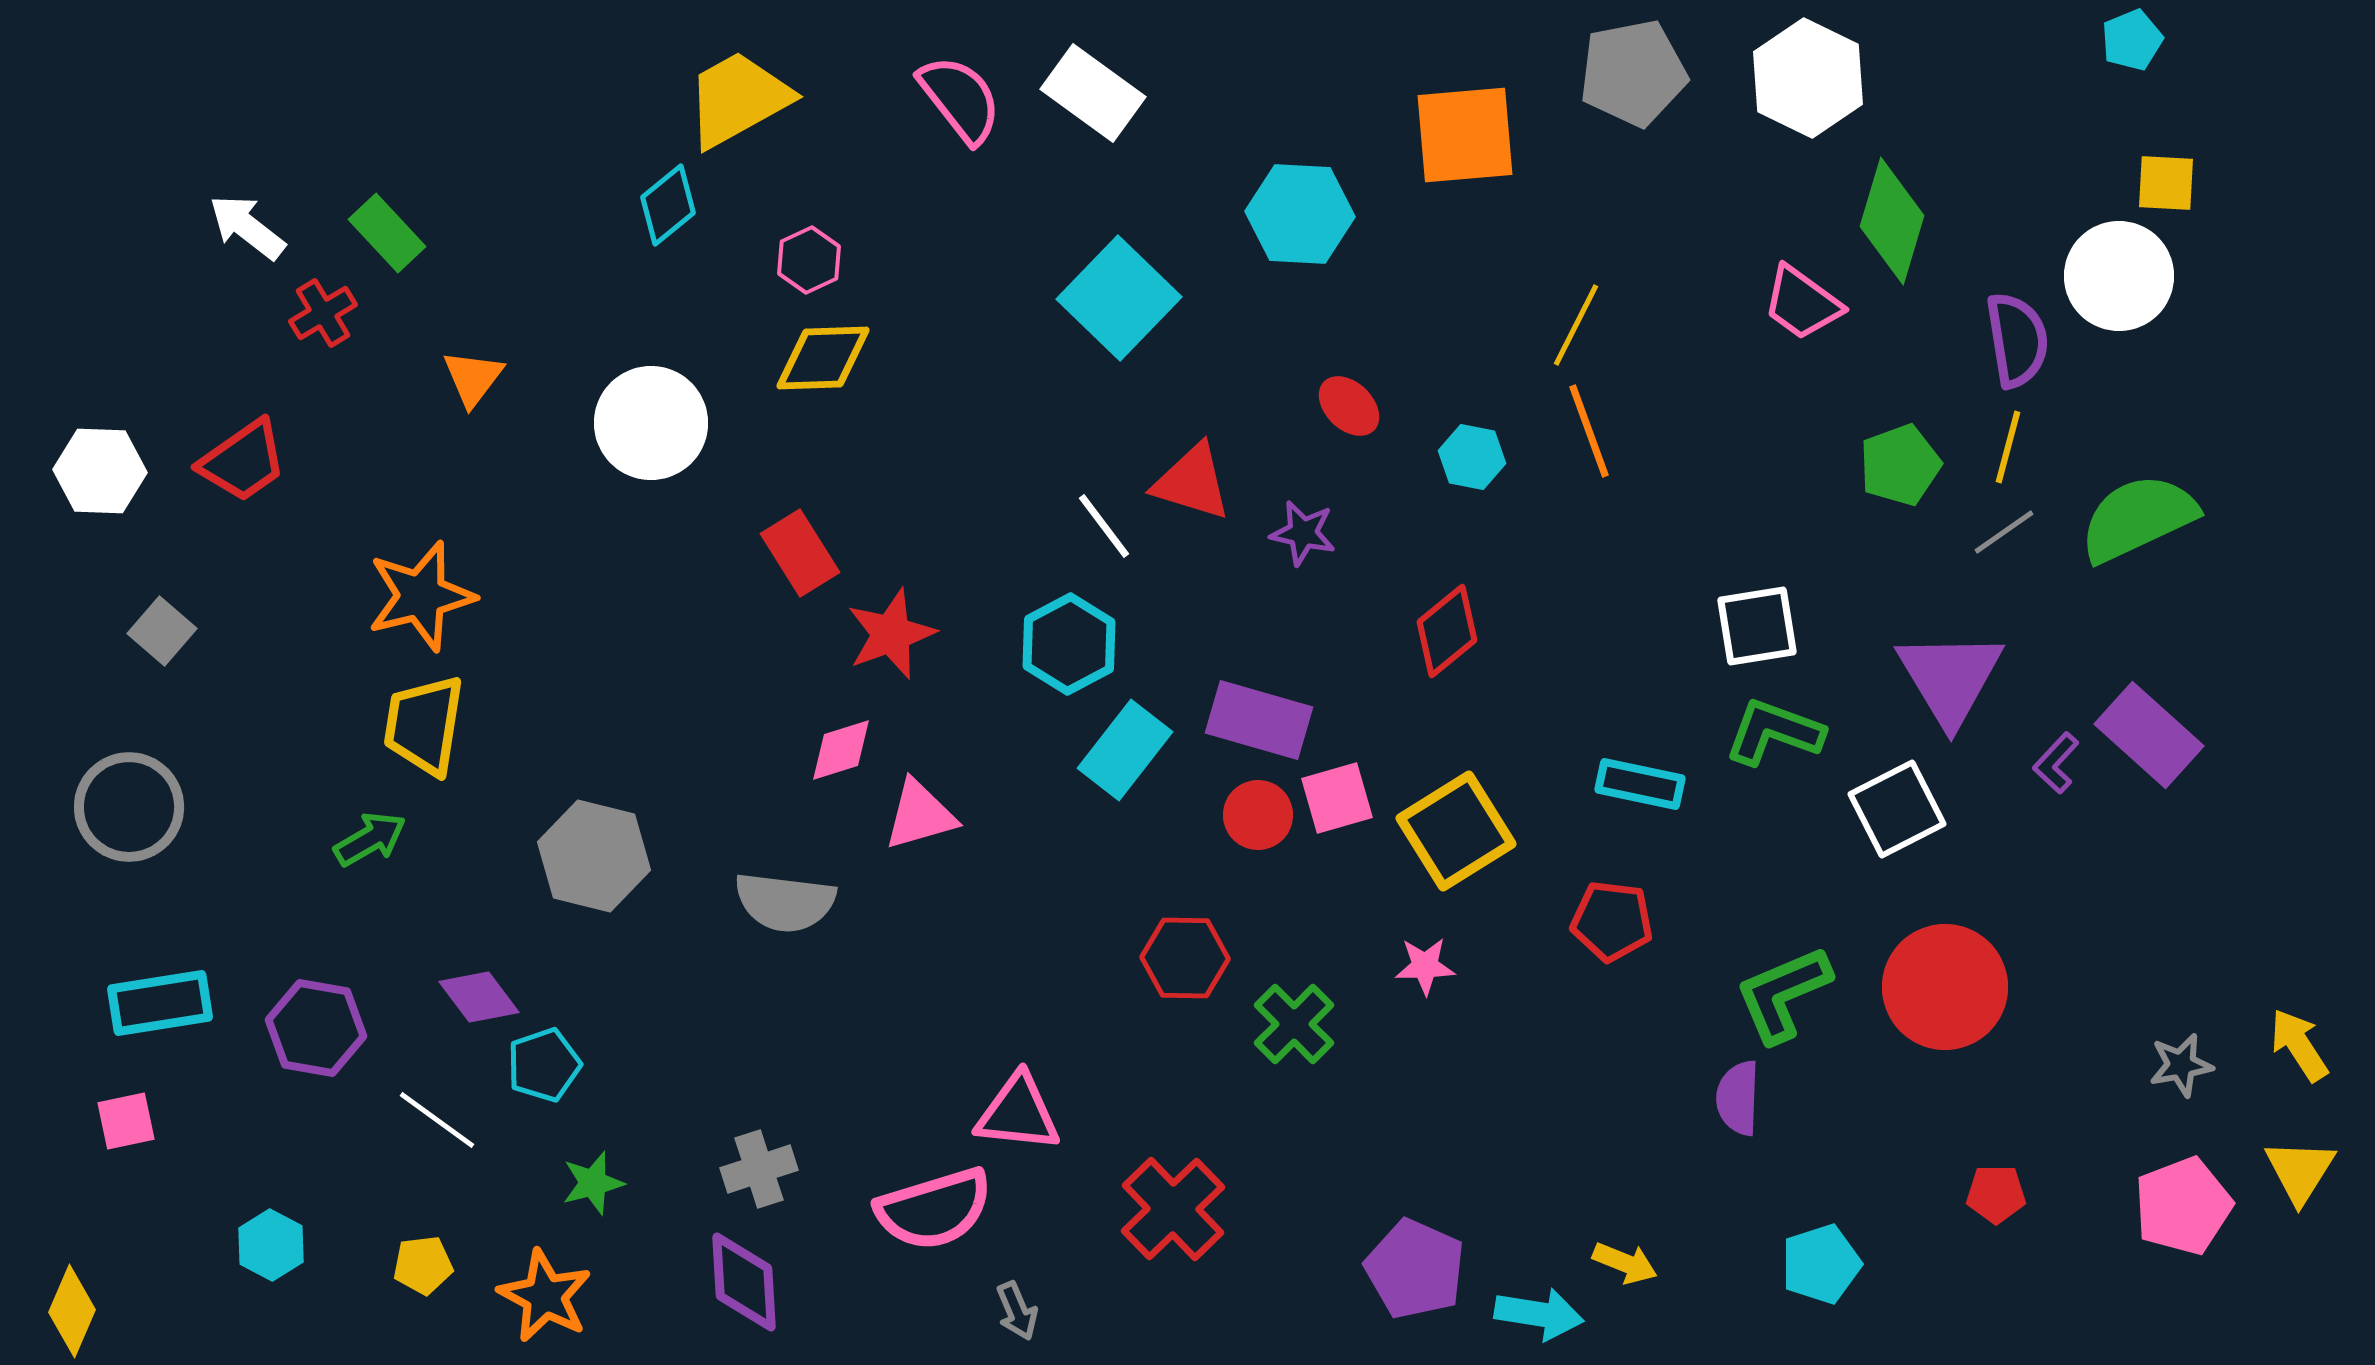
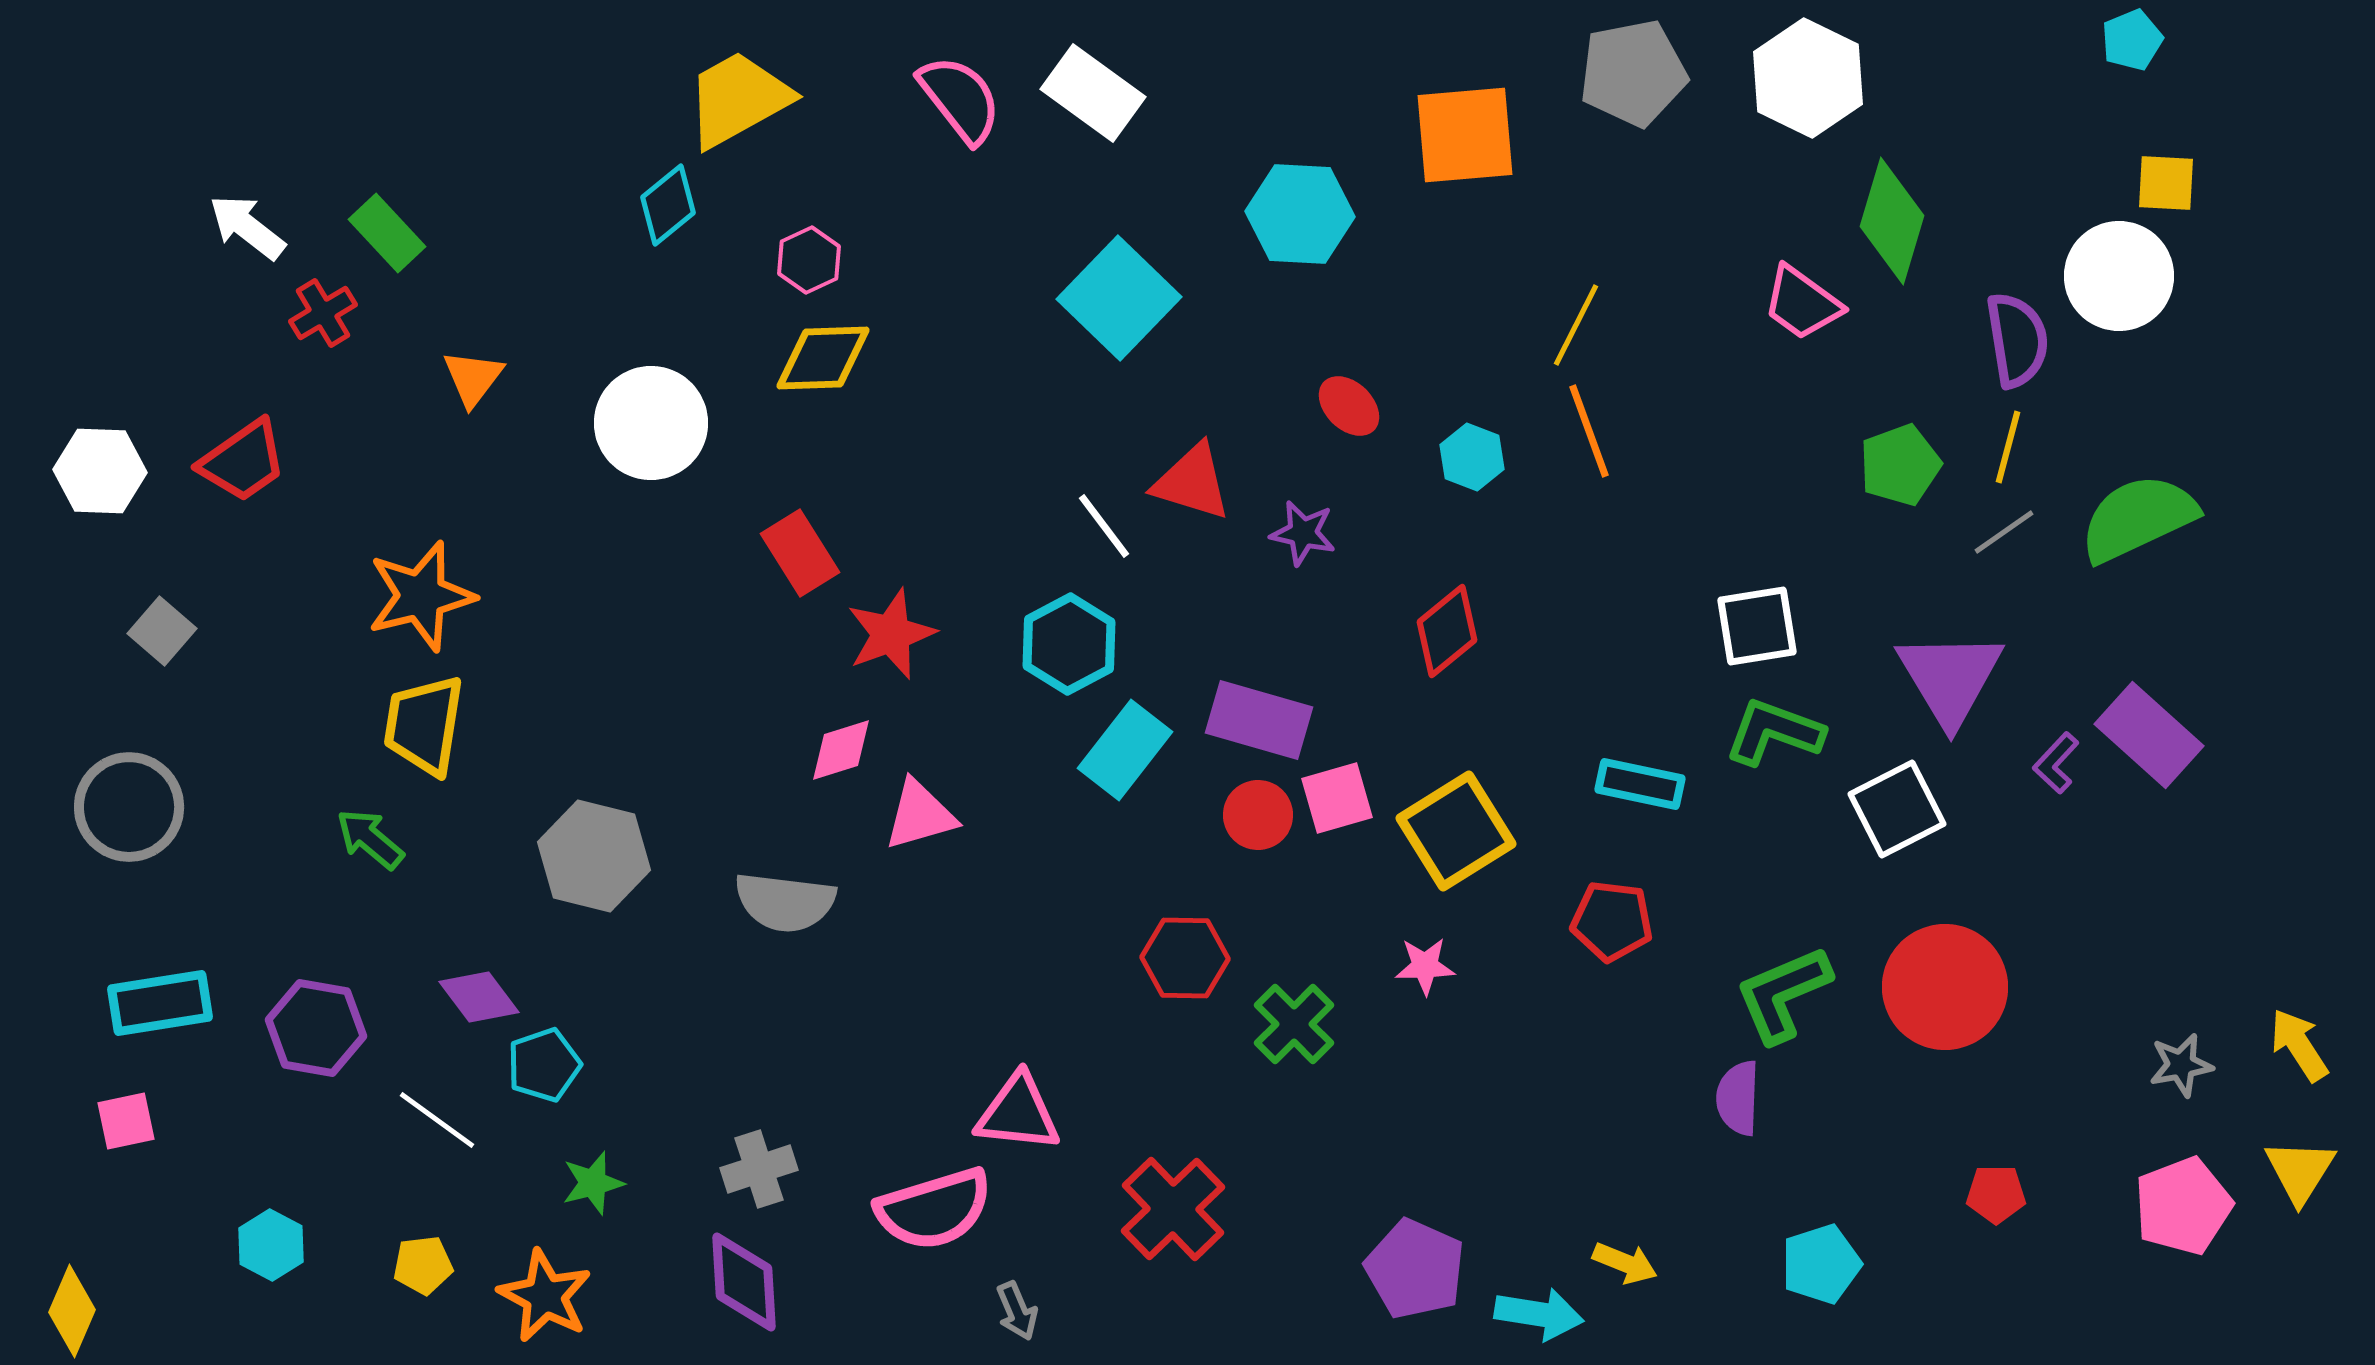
cyan hexagon at (1472, 457): rotated 10 degrees clockwise
green arrow at (370, 839): rotated 110 degrees counterclockwise
